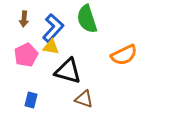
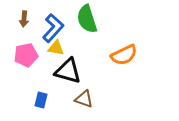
yellow triangle: moved 5 px right, 1 px down
pink pentagon: rotated 15 degrees clockwise
blue rectangle: moved 10 px right
